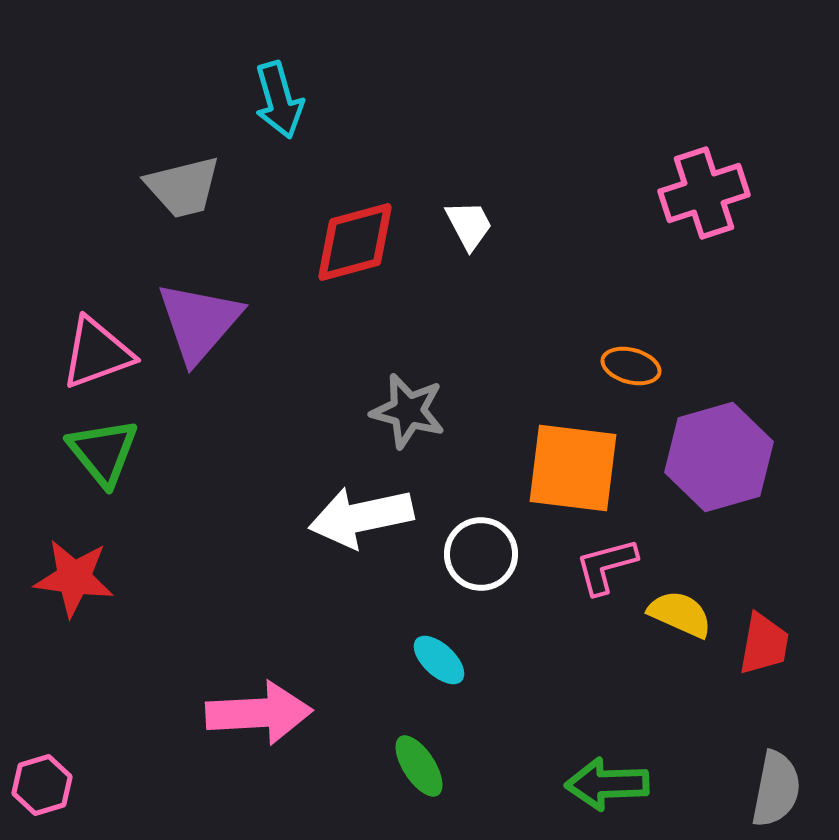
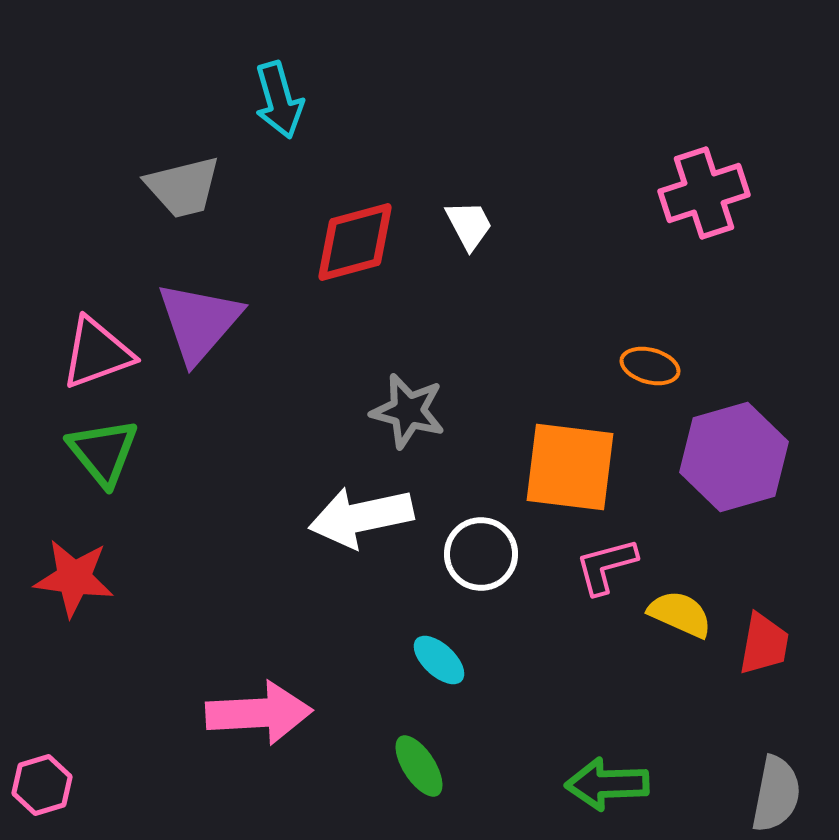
orange ellipse: moved 19 px right
purple hexagon: moved 15 px right
orange square: moved 3 px left, 1 px up
gray semicircle: moved 5 px down
